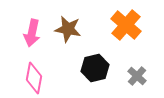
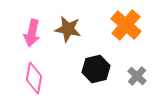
black hexagon: moved 1 px right, 1 px down
